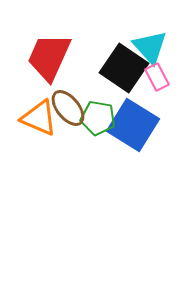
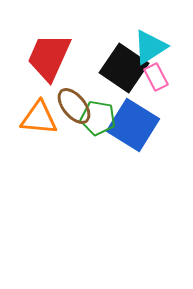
cyan triangle: rotated 39 degrees clockwise
pink rectangle: moved 1 px left
brown ellipse: moved 6 px right, 2 px up
orange triangle: rotated 18 degrees counterclockwise
